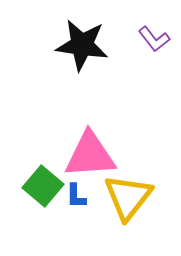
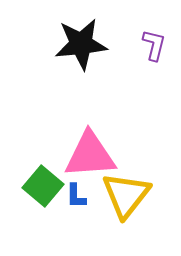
purple L-shape: moved 6 px down; rotated 128 degrees counterclockwise
black star: moved 1 px left, 1 px up; rotated 14 degrees counterclockwise
yellow triangle: moved 2 px left, 2 px up
